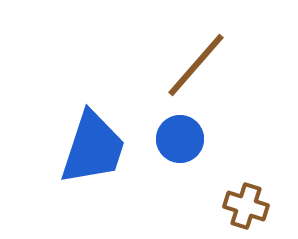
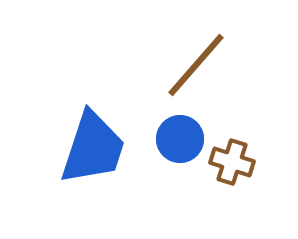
brown cross: moved 14 px left, 44 px up
